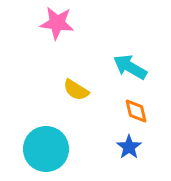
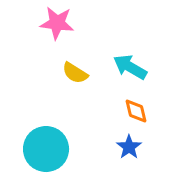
yellow semicircle: moved 1 px left, 17 px up
